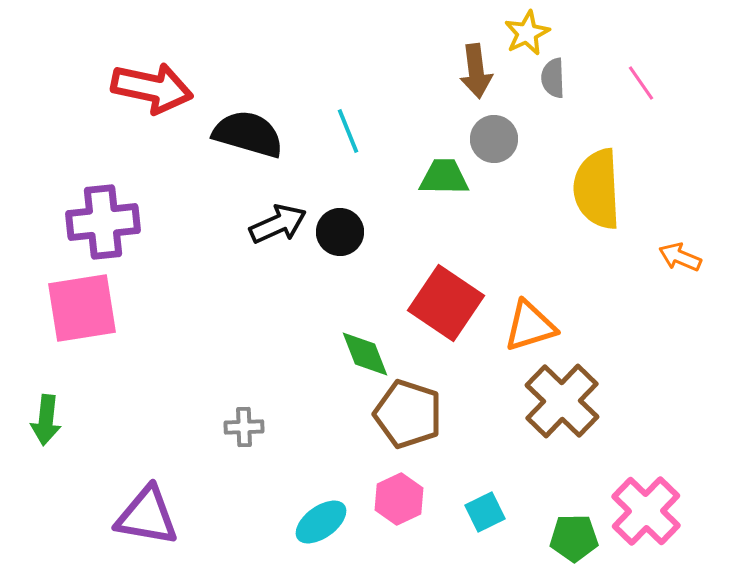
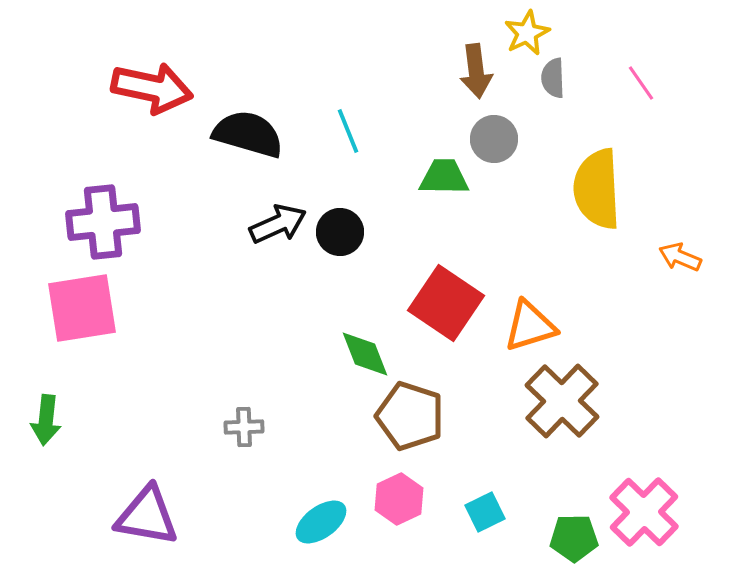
brown pentagon: moved 2 px right, 2 px down
pink cross: moved 2 px left, 1 px down
